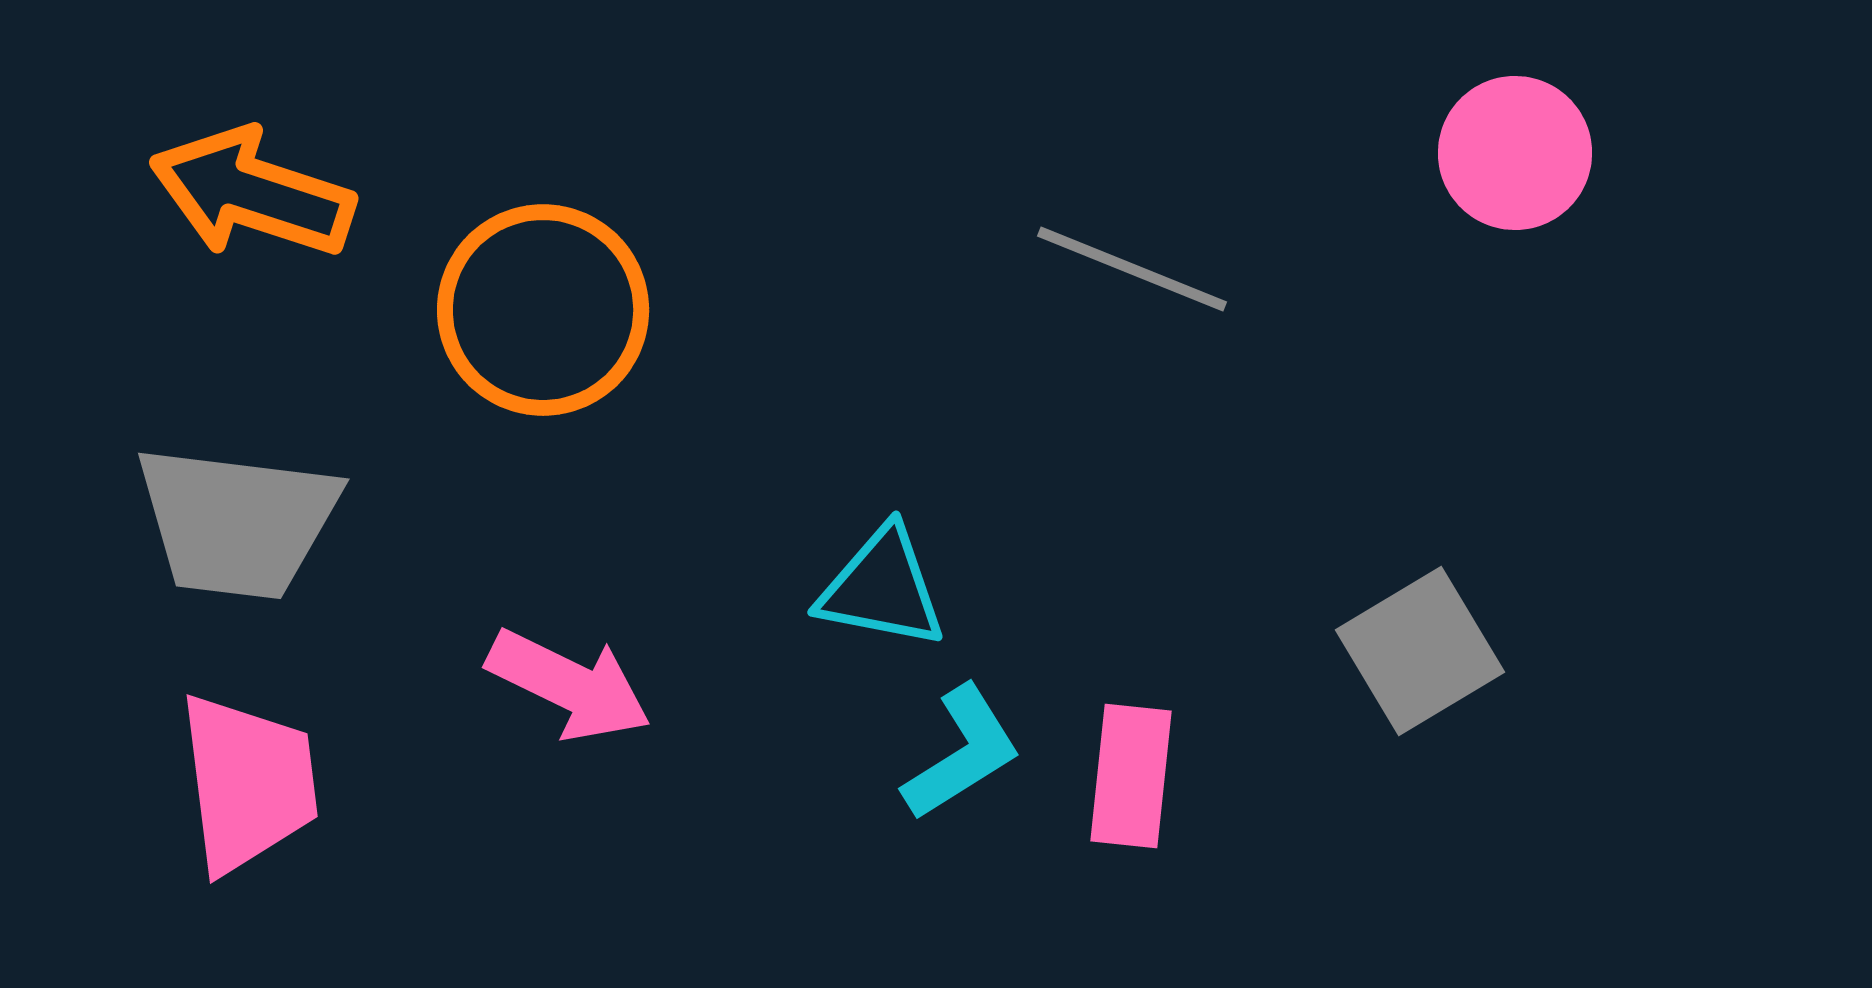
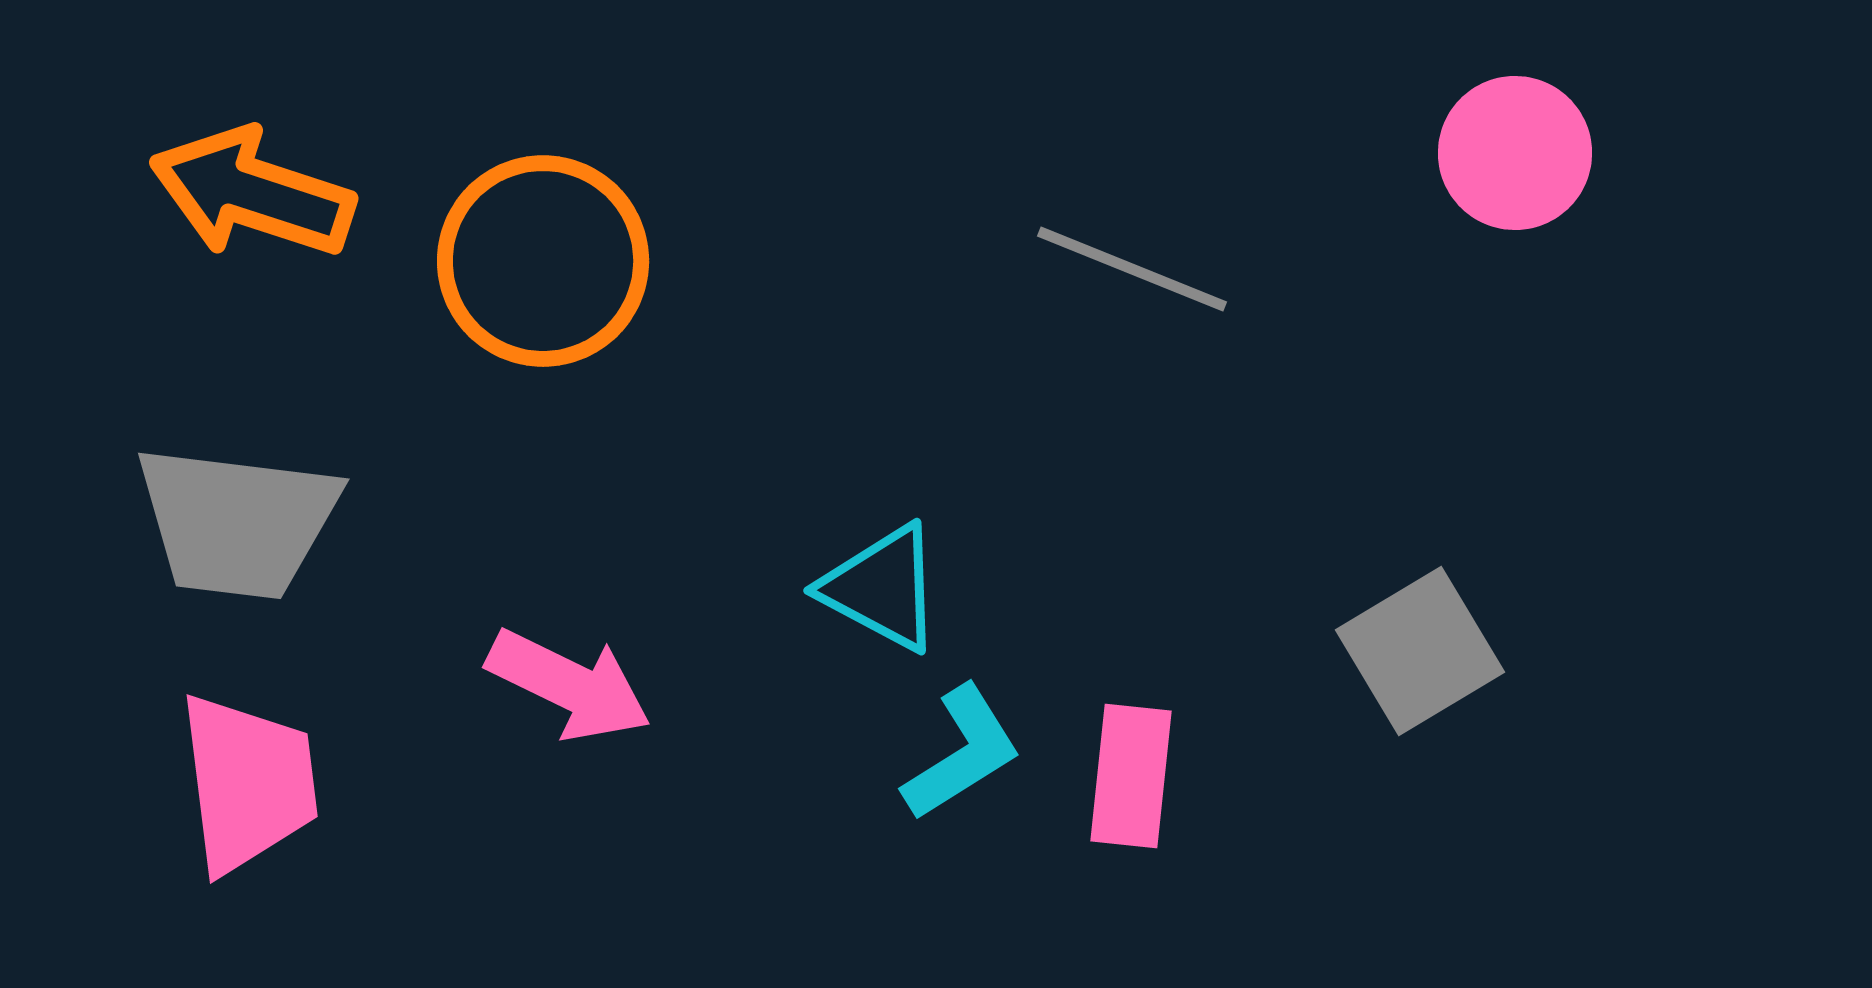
orange circle: moved 49 px up
cyan triangle: rotated 17 degrees clockwise
